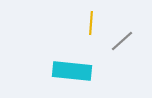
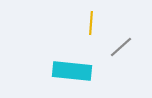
gray line: moved 1 px left, 6 px down
